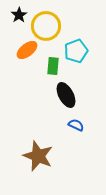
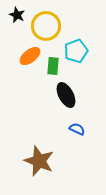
black star: moved 2 px left; rotated 14 degrees counterclockwise
orange ellipse: moved 3 px right, 6 px down
blue semicircle: moved 1 px right, 4 px down
brown star: moved 1 px right, 5 px down
